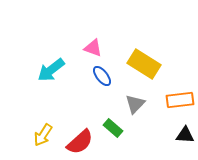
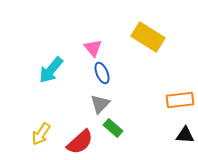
pink triangle: rotated 30 degrees clockwise
yellow rectangle: moved 4 px right, 27 px up
cyan arrow: rotated 12 degrees counterclockwise
blue ellipse: moved 3 px up; rotated 15 degrees clockwise
gray triangle: moved 35 px left
yellow arrow: moved 2 px left, 1 px up
